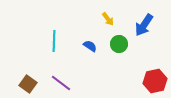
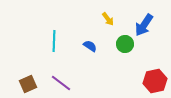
green circle: moved 6 px right
brown square: rotated 30 degrees clockwise
